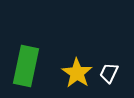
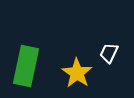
white trapezoid: moved 20 px up
